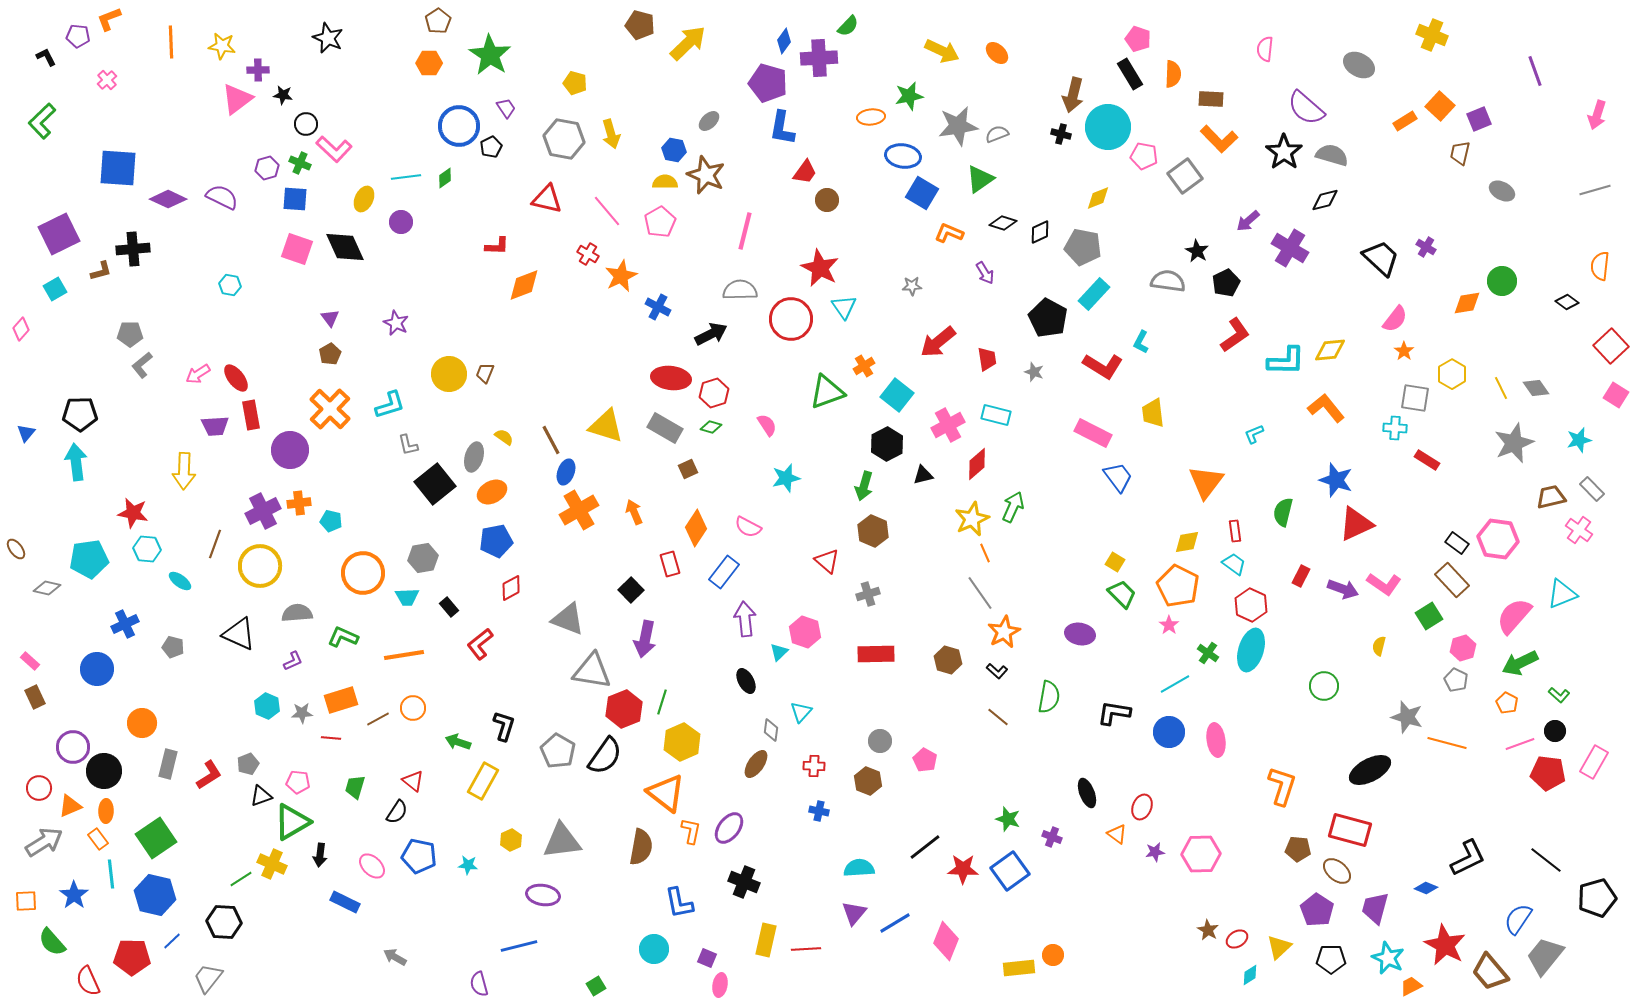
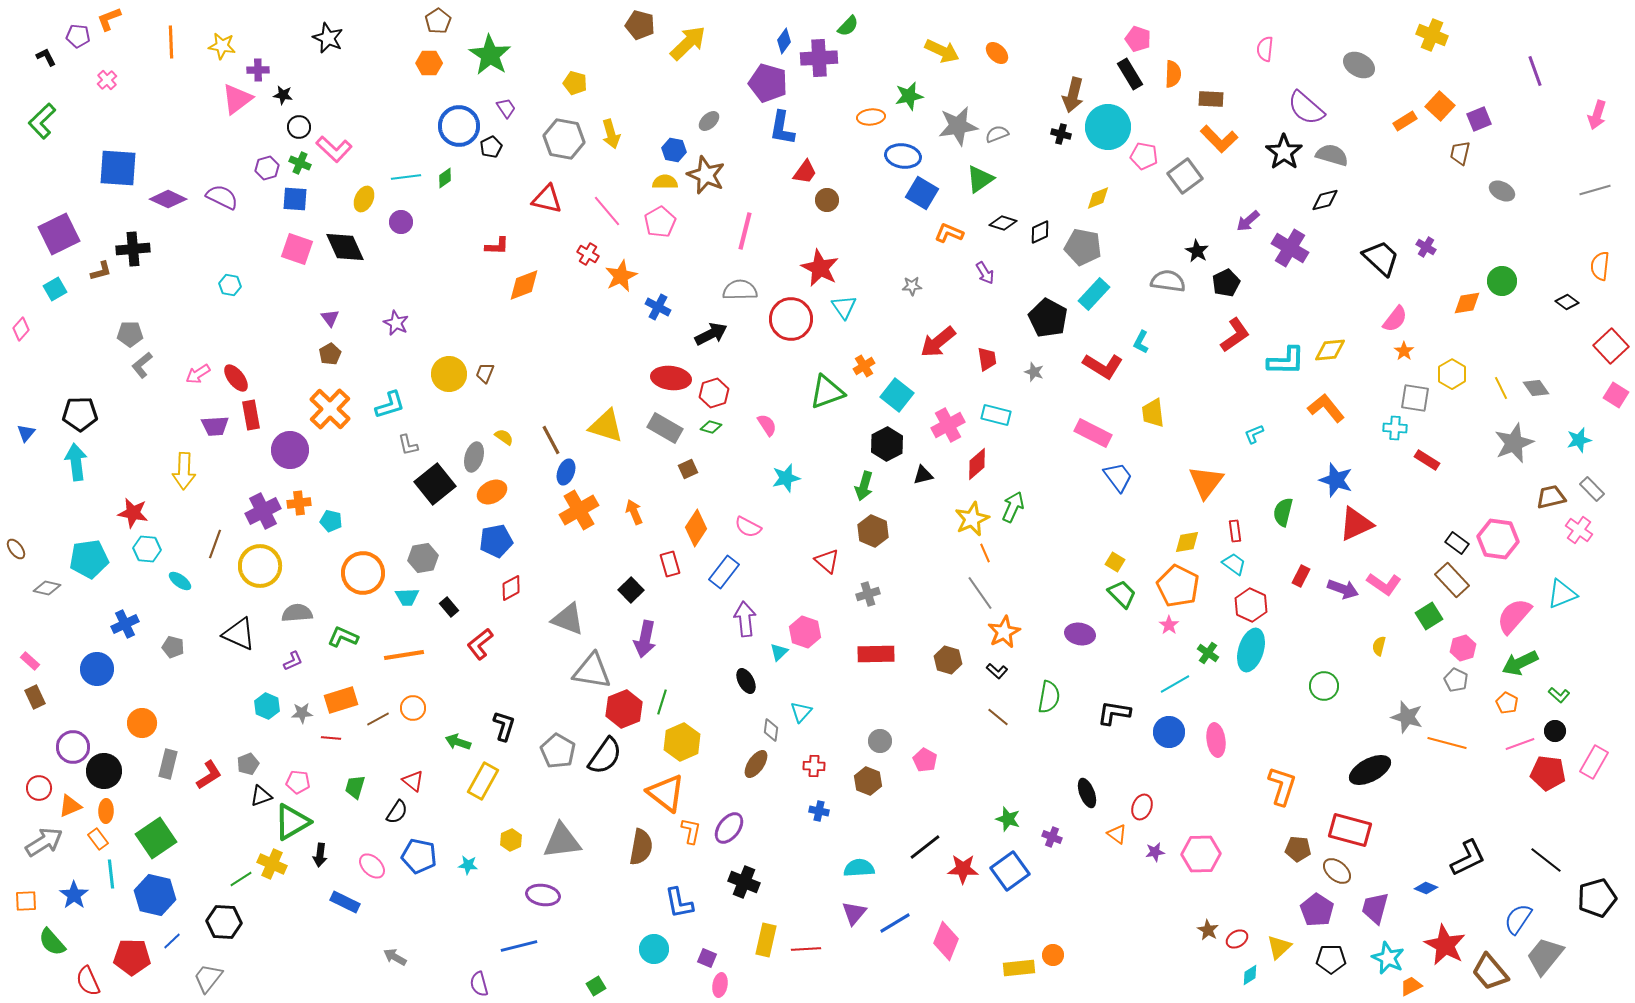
black circle at (306, 124): moved 7 px left, 3 px down
